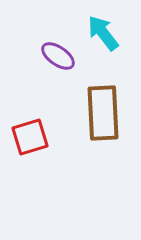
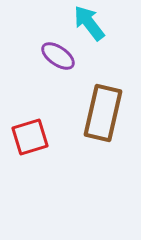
cyan arrow: moved 14 px left, 10 px up
brown rectangle: rotated 16 degrees clockwise
